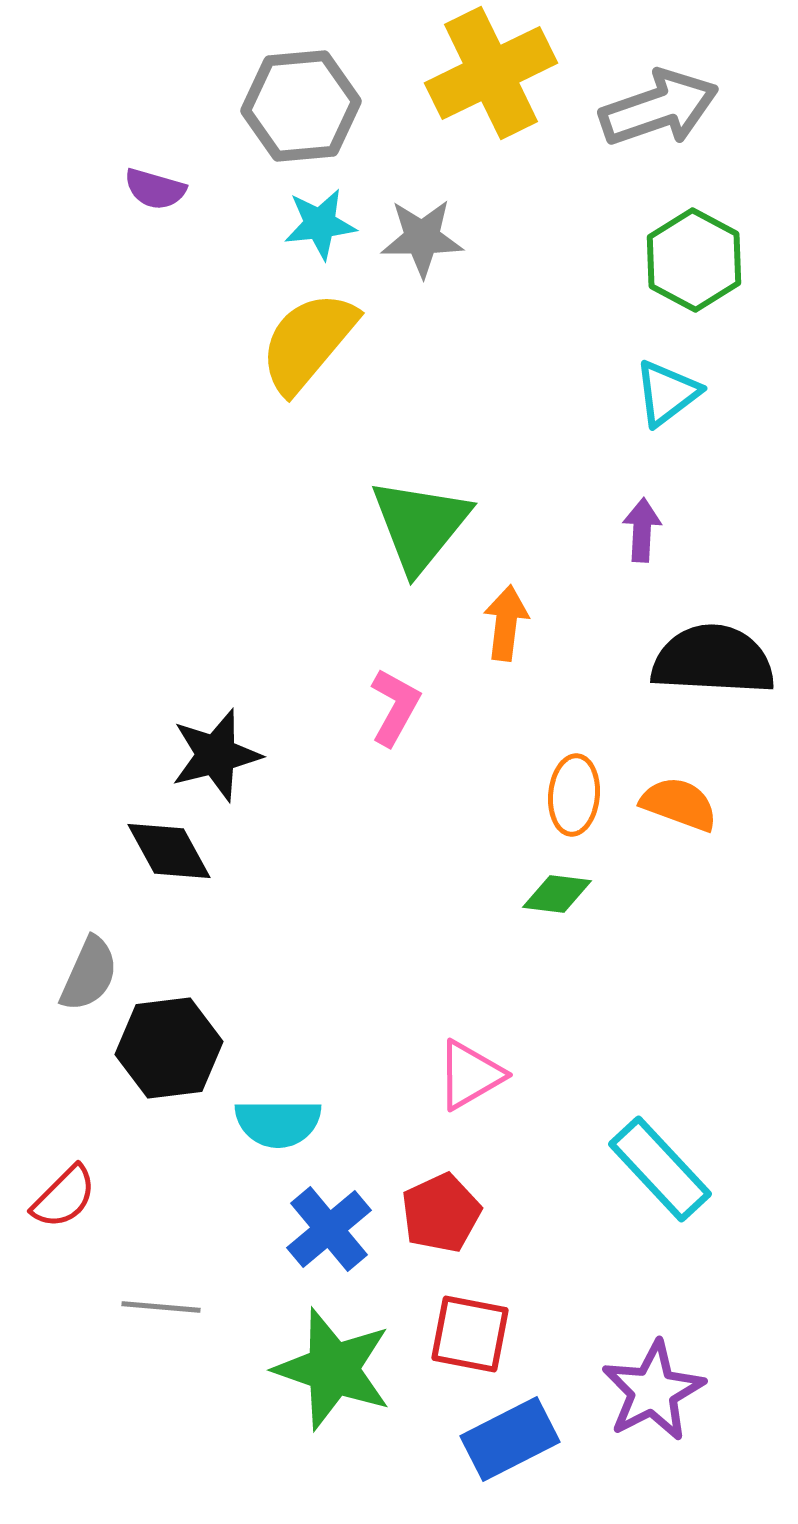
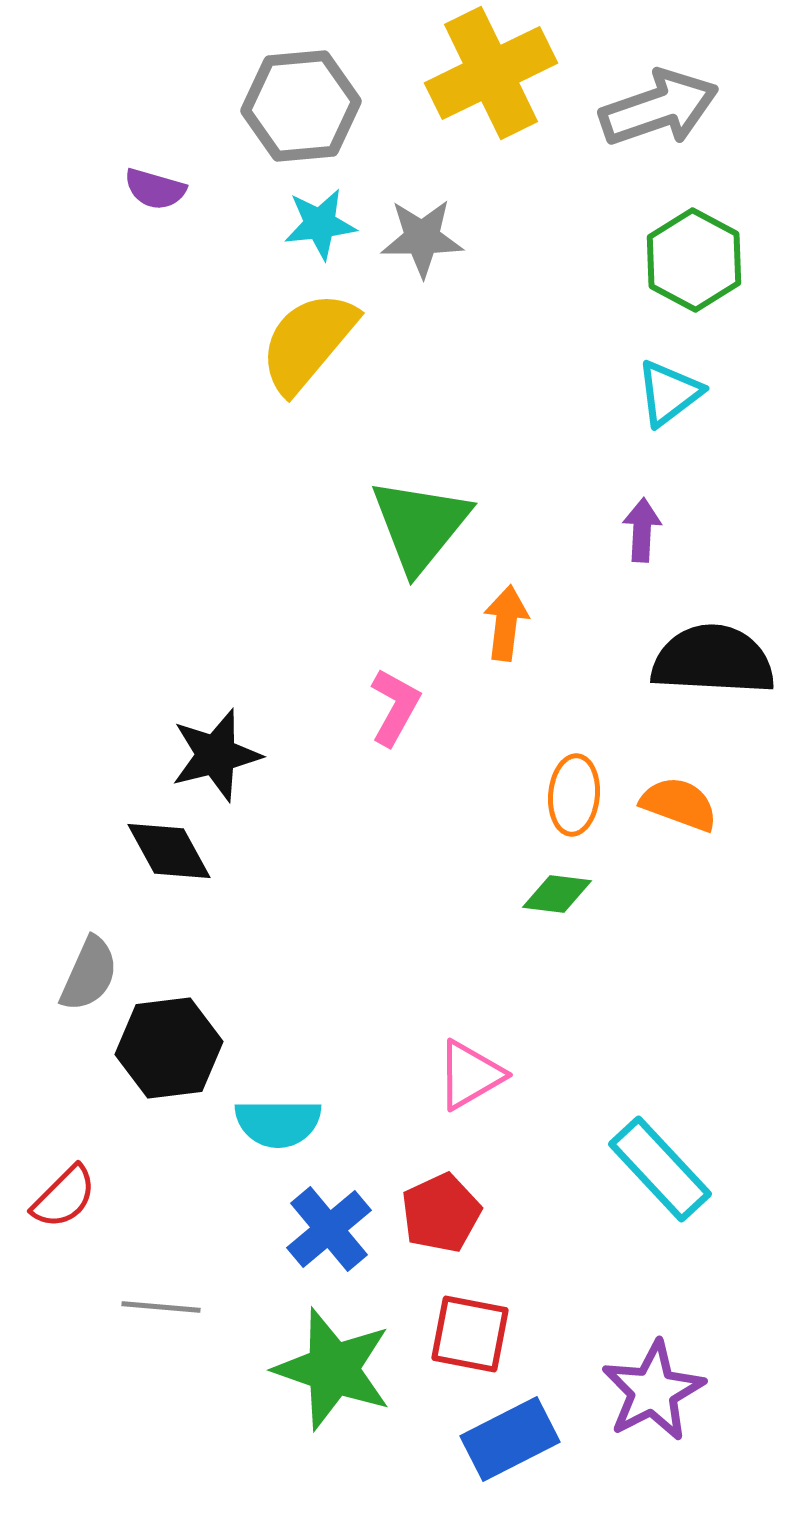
cyan triangle: moved 2 px right
